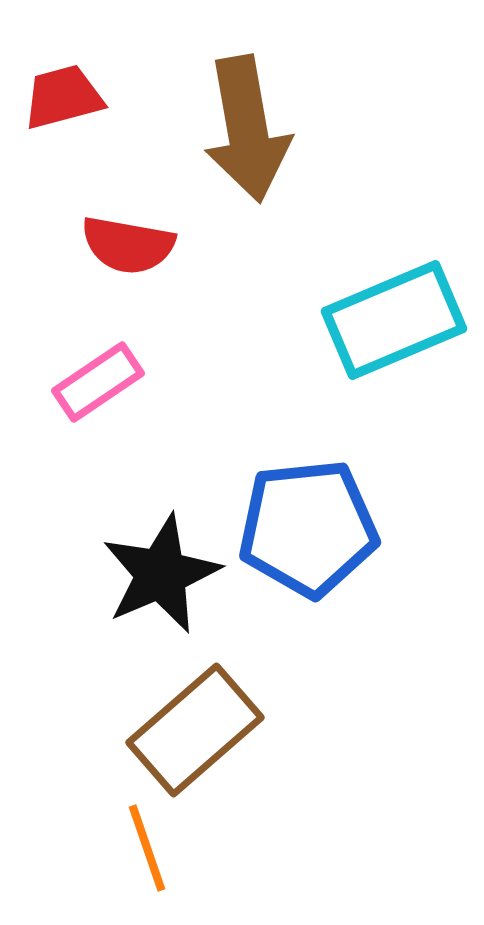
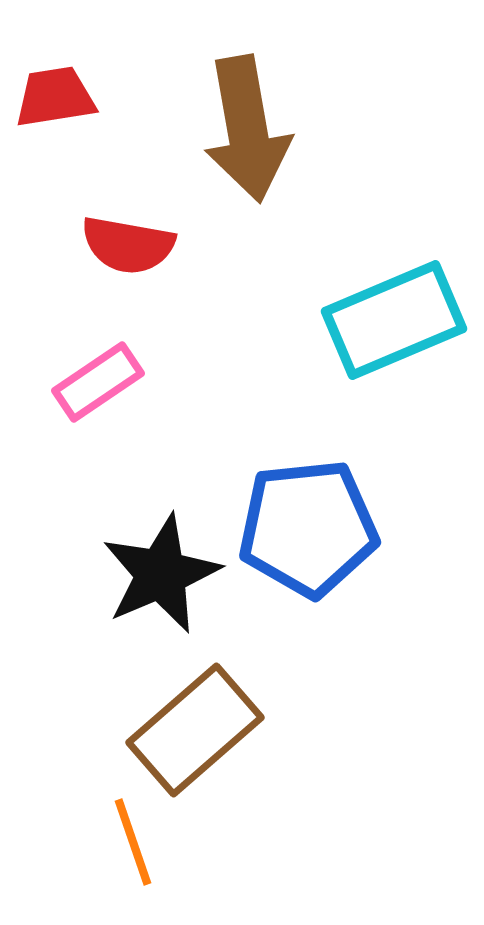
red trapezoid: moved 8 px left; rotated 6 degrees clockwise
orange line: moved 14 px left, 6 px up
